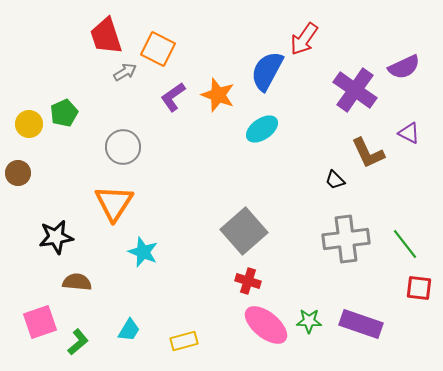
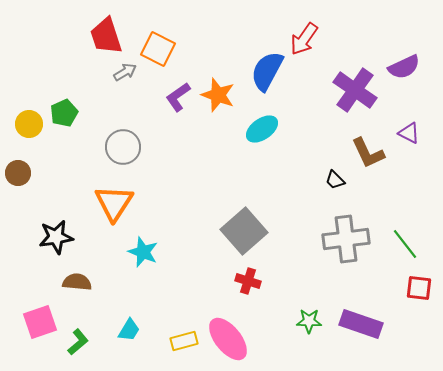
purple L-shape: moved 5 px right
pink ellipse: moved 38 px left, 14 px down; rotated 12 degrees clockwise
